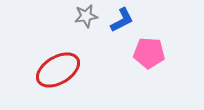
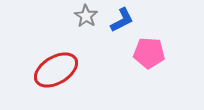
gray star: rotated 30 degrees counterclockwise
red ellipse: moved 2 px left
